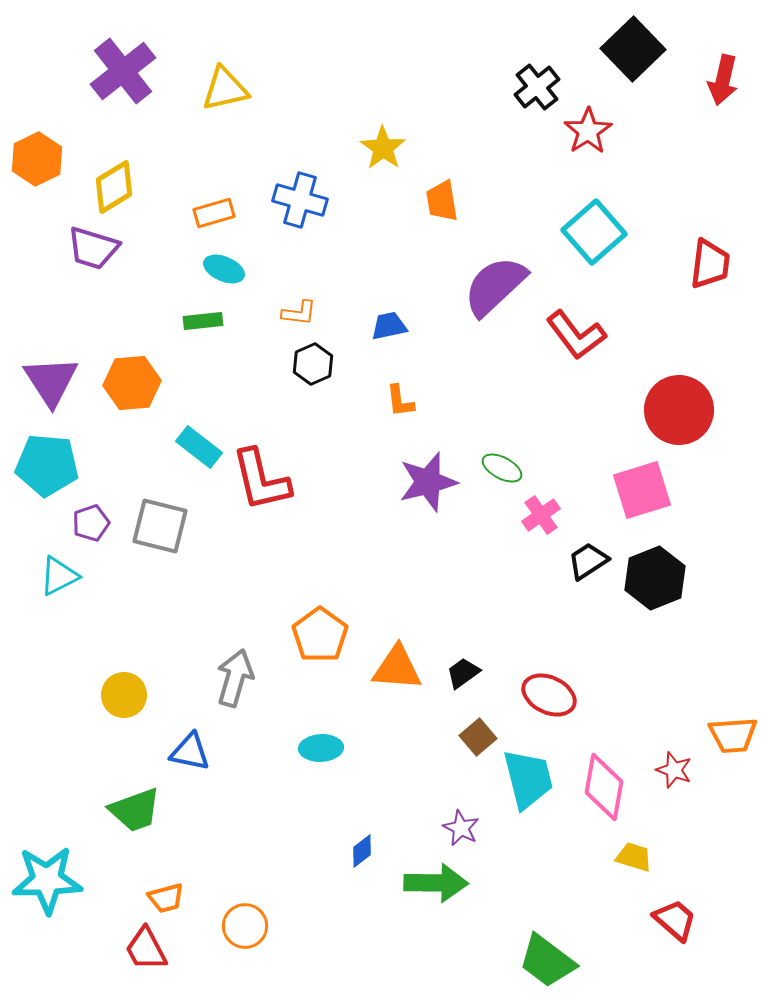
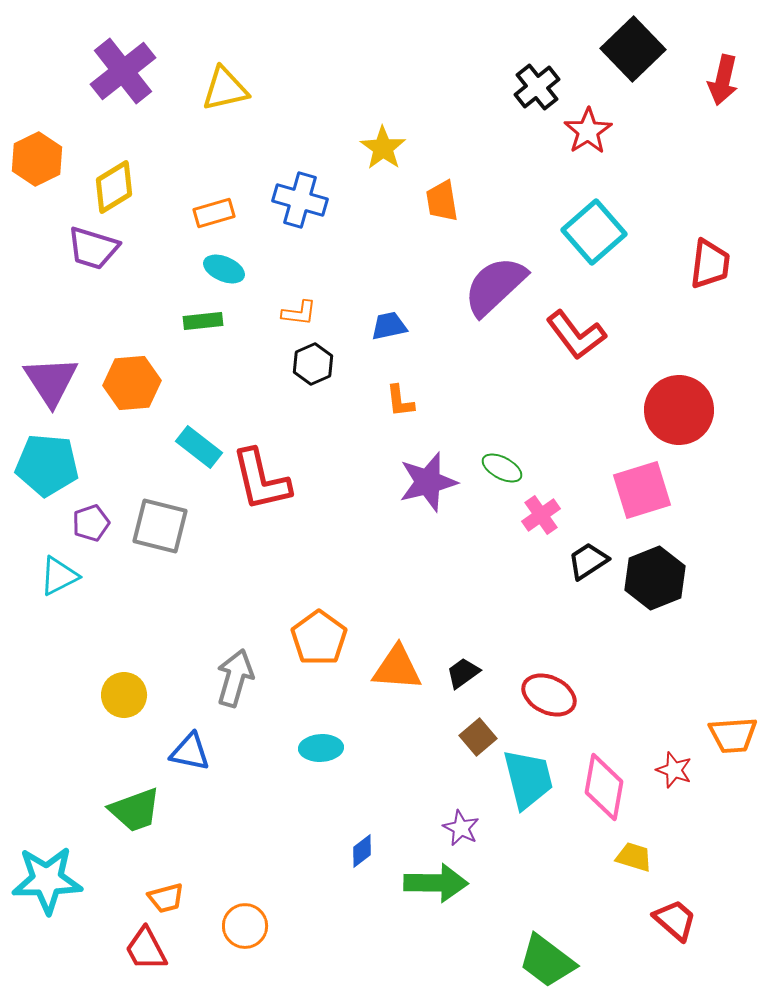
orange pentagon at (320, 635): moved 1 px left, 3 px down
